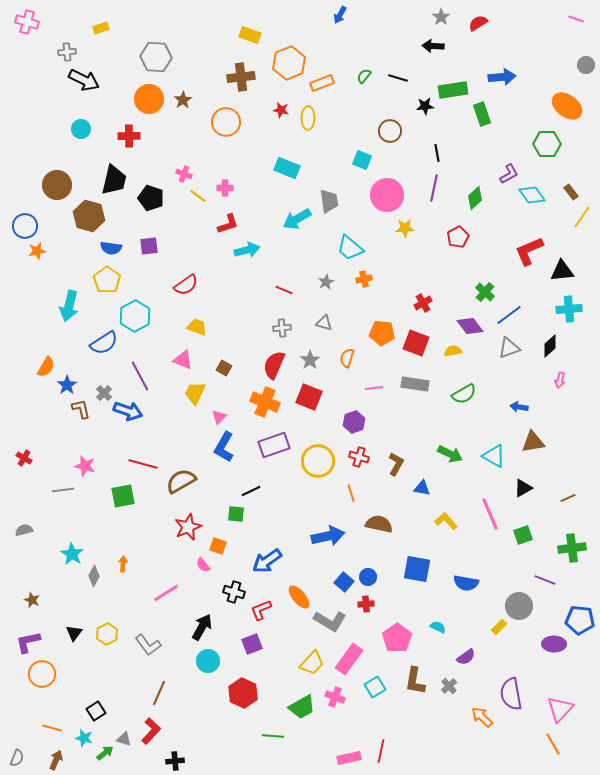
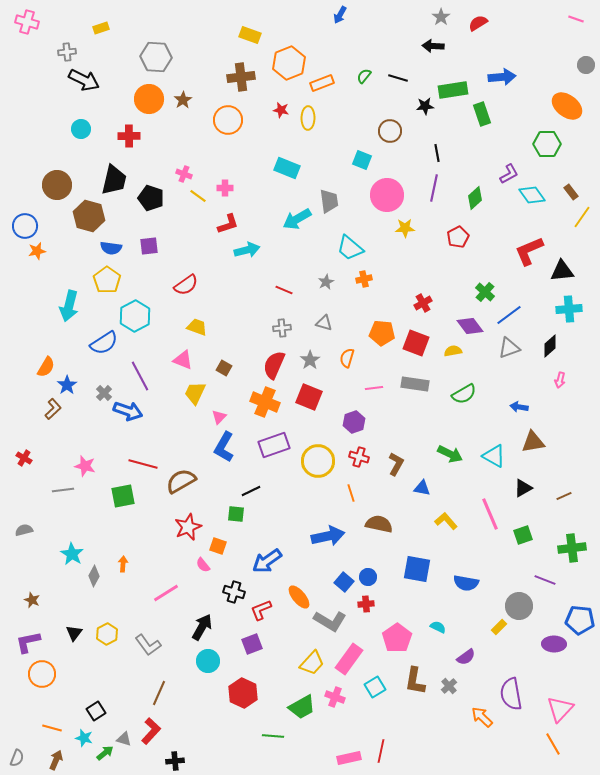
orange circle at (226, 122): moved 2 px right, 2 px up
brown L-shape at (81, 409): moved 28 px left; rotated 60 degrees clockwise
brown line at (568, 498): moved 4 px left, 2 px up
